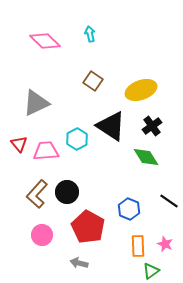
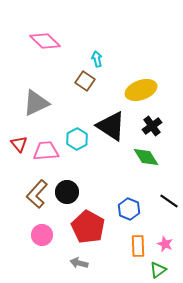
cyan arrow: moved 7 px right, 25 px down
brown square: moved 8 px left
green triangle: moved 7 px right, 1 px up
